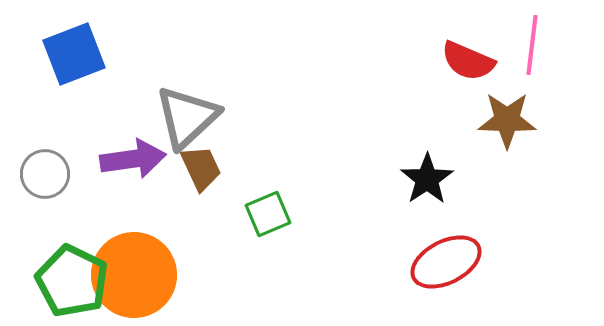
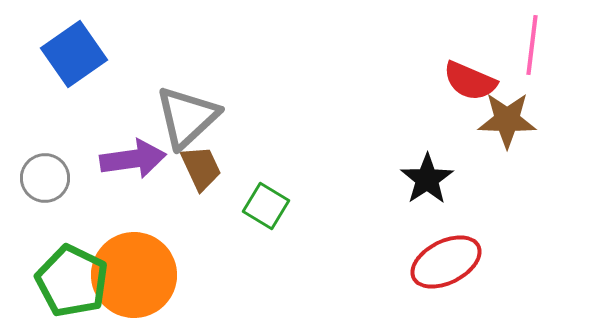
blue square: rotated 14 degrees counterclockwise
red semicircle: moved 2 px right, 20 px down
gray circle: moved 4 px down
green square: moved 2 px left, 8 px up; rotated 36 degrees counterclockwise
